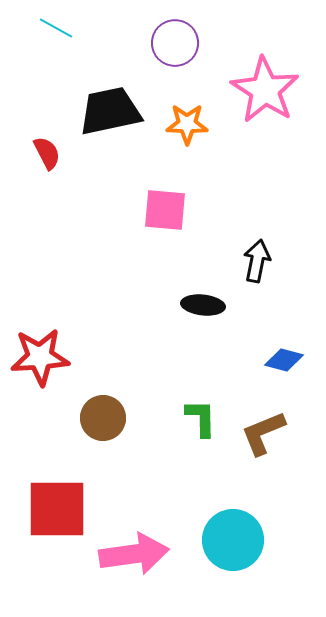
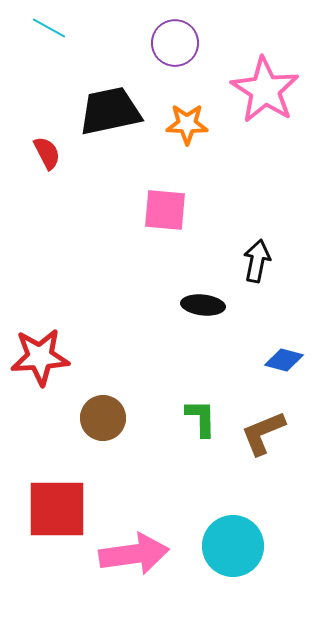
cyan line: moved 7 px left
cyan circle: moved 6 px down
